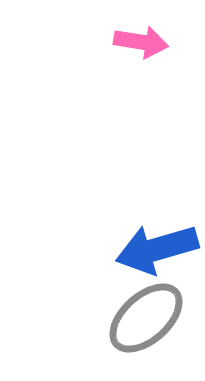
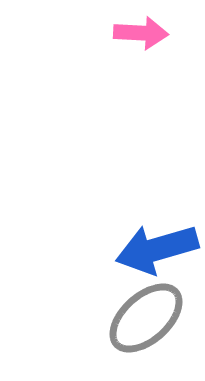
pink arrow: moved 9 px up; rotated 6 degrees counterclockwise
